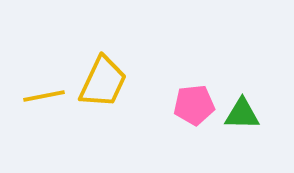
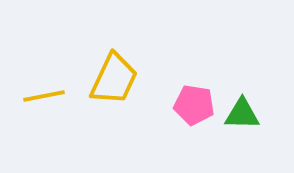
yellow trapezoid: moved 11 px right, 3 px up
pink pentagon: rotated 15 degrees clockwise
